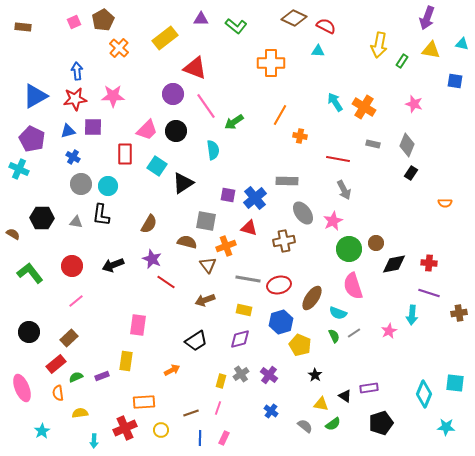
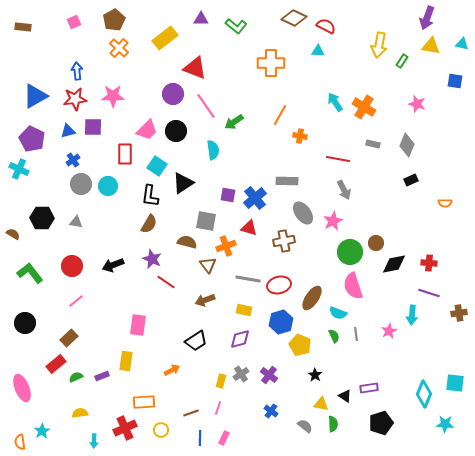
brown pentagon at (103, 20): moved 11 px right
yellow triangle at (431, 50): moved 4 px up
pink star at (414, 104): moved 3 px right
blue cross at (73, 157): moved 3 px down; rotated 24 degrees clockwise
black rectangle at (411, 173): moved 7 px down; rotated 32 degrees clockwise
black L-shape at (101, 215): moved 49 px right, 19 px up
green circle at (349, 249): moved 1 px right, 3 px down
black circle at (29, 332): moved 4 px left, 9 px up
gray line at (354, 333): moved 2 px right, 1 px down; rotated 64 degrees counterclockwise
orange semicircle at (58, 393): moved 38 px left, 49 px down
green semicircle at (333, 424): rotated 56 degrees counterclockwise
cyan star at (446, 427): moved 1 px left, 3 px up
